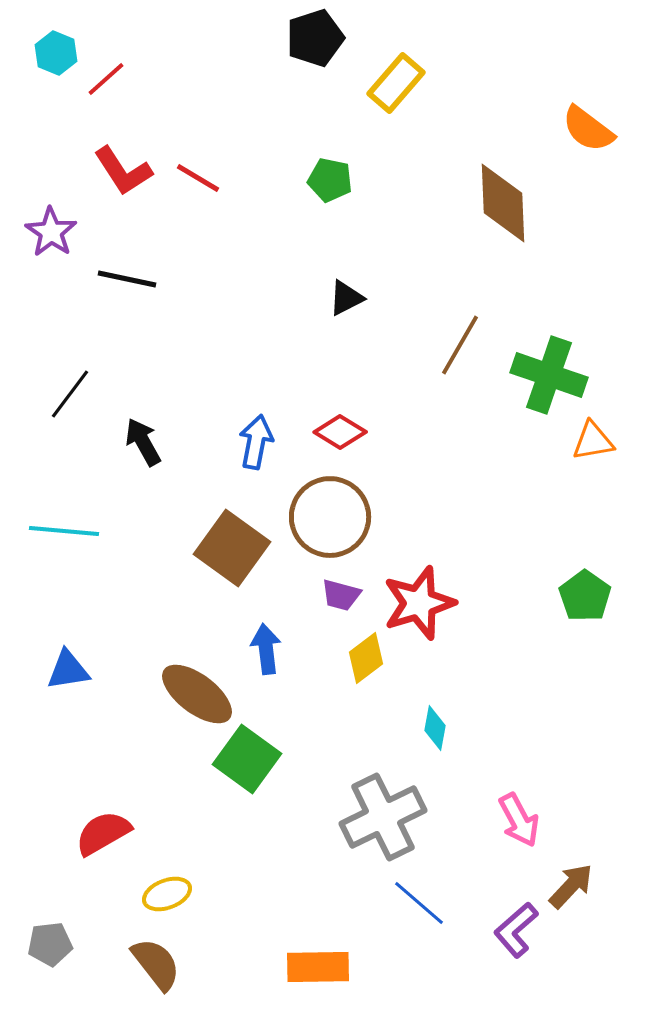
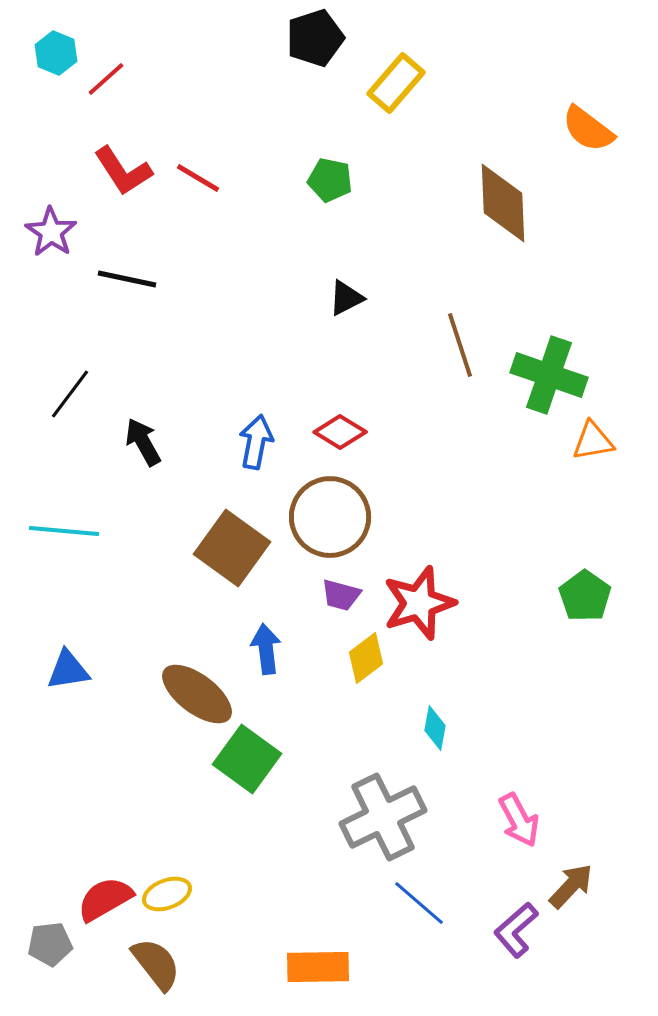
brown line at (460, 345): rotated 48 degrees counterclockwise
red semicircle at (103, 833): moved 2 px right, 66 px down
